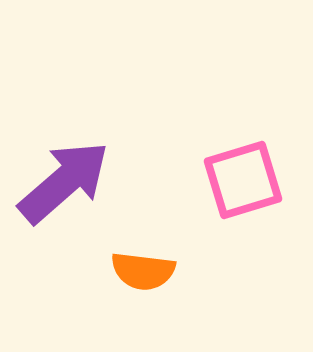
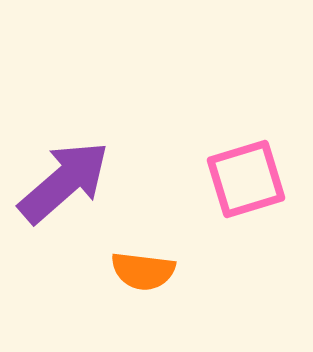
pink square: moved 3 px right, 1 px up
